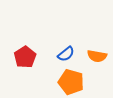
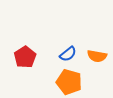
blue semicircle: moved 2 px right
orange pentagon: moved 2 px left
